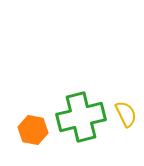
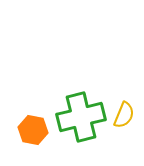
yellow semicircle: moved 2 px left, 1 px down; rotated 48 degrees clockwise
